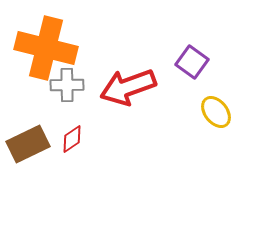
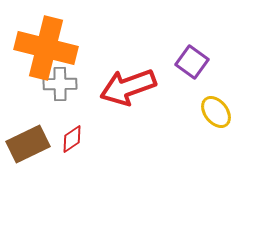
gray cross: moved 7 px left, 1 px up
